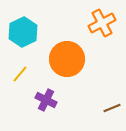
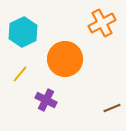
orange circle: moved 2 px left
